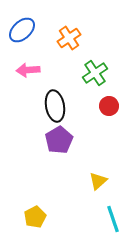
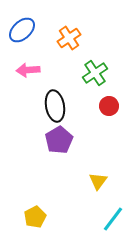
yellow triangle: rotated 12 degrees counterclockwise
cyan line: rotated 56 degrees clockwise
